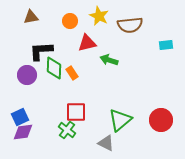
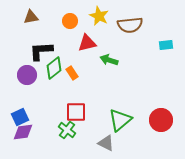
green diamond: rotated 50 degrees clockwise
